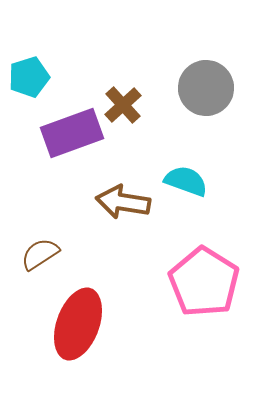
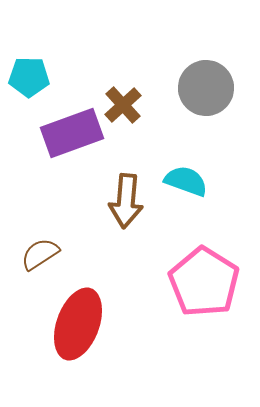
cyan pentagon: rotated 18 degrees clockwise
brown arrow: moved 3 px right, 1 px up; rotated 94 degrees counterclockwise
